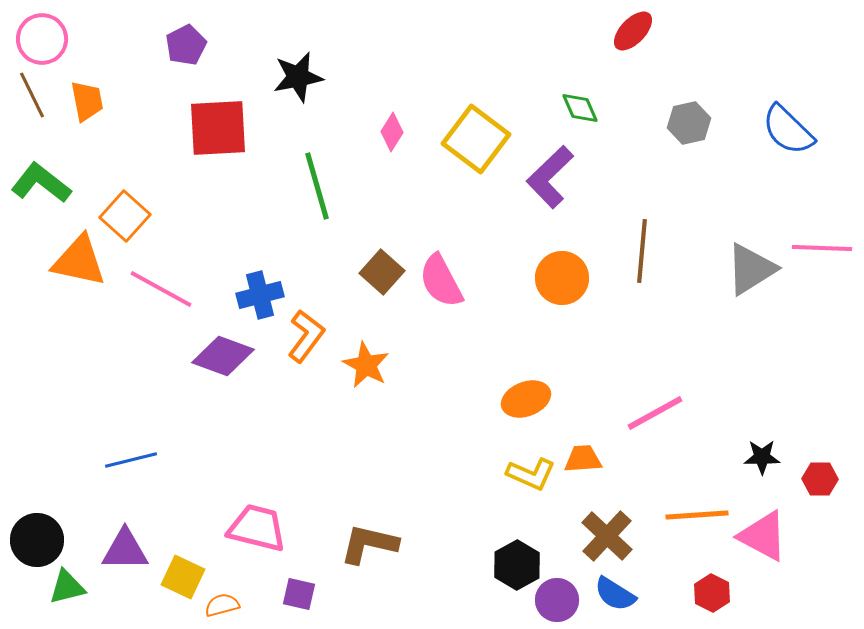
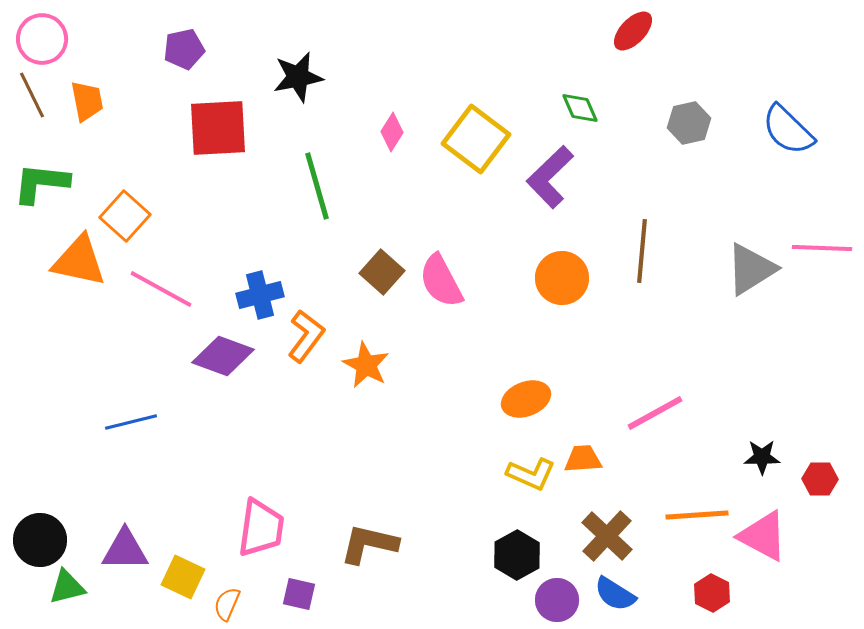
purple pentagon at (186, 45): moved 2 px left, 4 px down; rotated 15 degrees clockwise
green L-shape at (41, 183): rotated 32 degrees counterclockwise
blue line at (131, 460): moved 38 px up
pink trapezoid at (257, 528): moved 4 px right; rotated 84 degrees clockwise
black circle at (37, 540): moved 3 px right
black hexagon at (517, 565): moved 10 px up
orange semicircle at (222, 605): moved 5 px right, 1 px up; rotated 52 degrees counterclockwise
